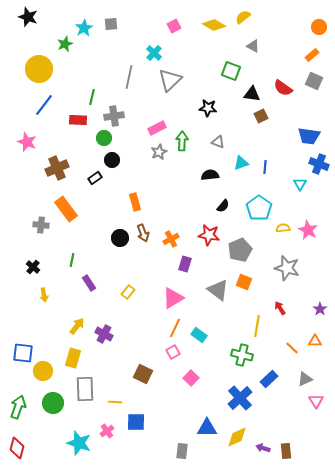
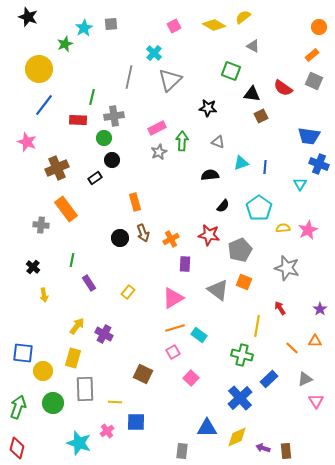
pink star at (308, 230): rotated 18 degrees clockwise
purple rectangle at (185, 264): rotated 14 degrees counterclockwise
orange line at (175, 328): rotated 48 degrees clockwise
